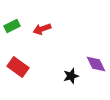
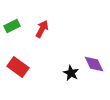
red arrow: rotated 138 degrees clockwise
purple diamond: moved 2 px left
black star: moved 3 px up; rotated 28 degrees counterclockwise
